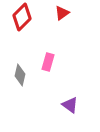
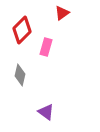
red diamond: moved 13 px down
pink rectangle: moved 2 px left, 15 px up
purple triangle: moved 24 px left, 7 px down
